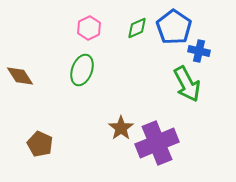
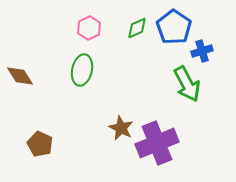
blue cross: moved 3 px right; rotated 30 degrees counterclockwise
green ellipse: rotated 8 degrees counterclockwise
brown star: rotated 10 degrees counterclockwise
